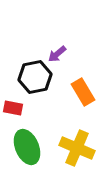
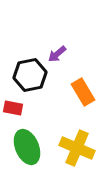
black hexagon: moved 5 px left, 2 px up
